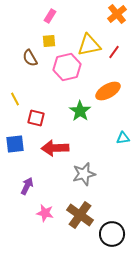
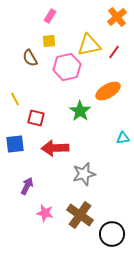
orange cross: moved 3 px down
